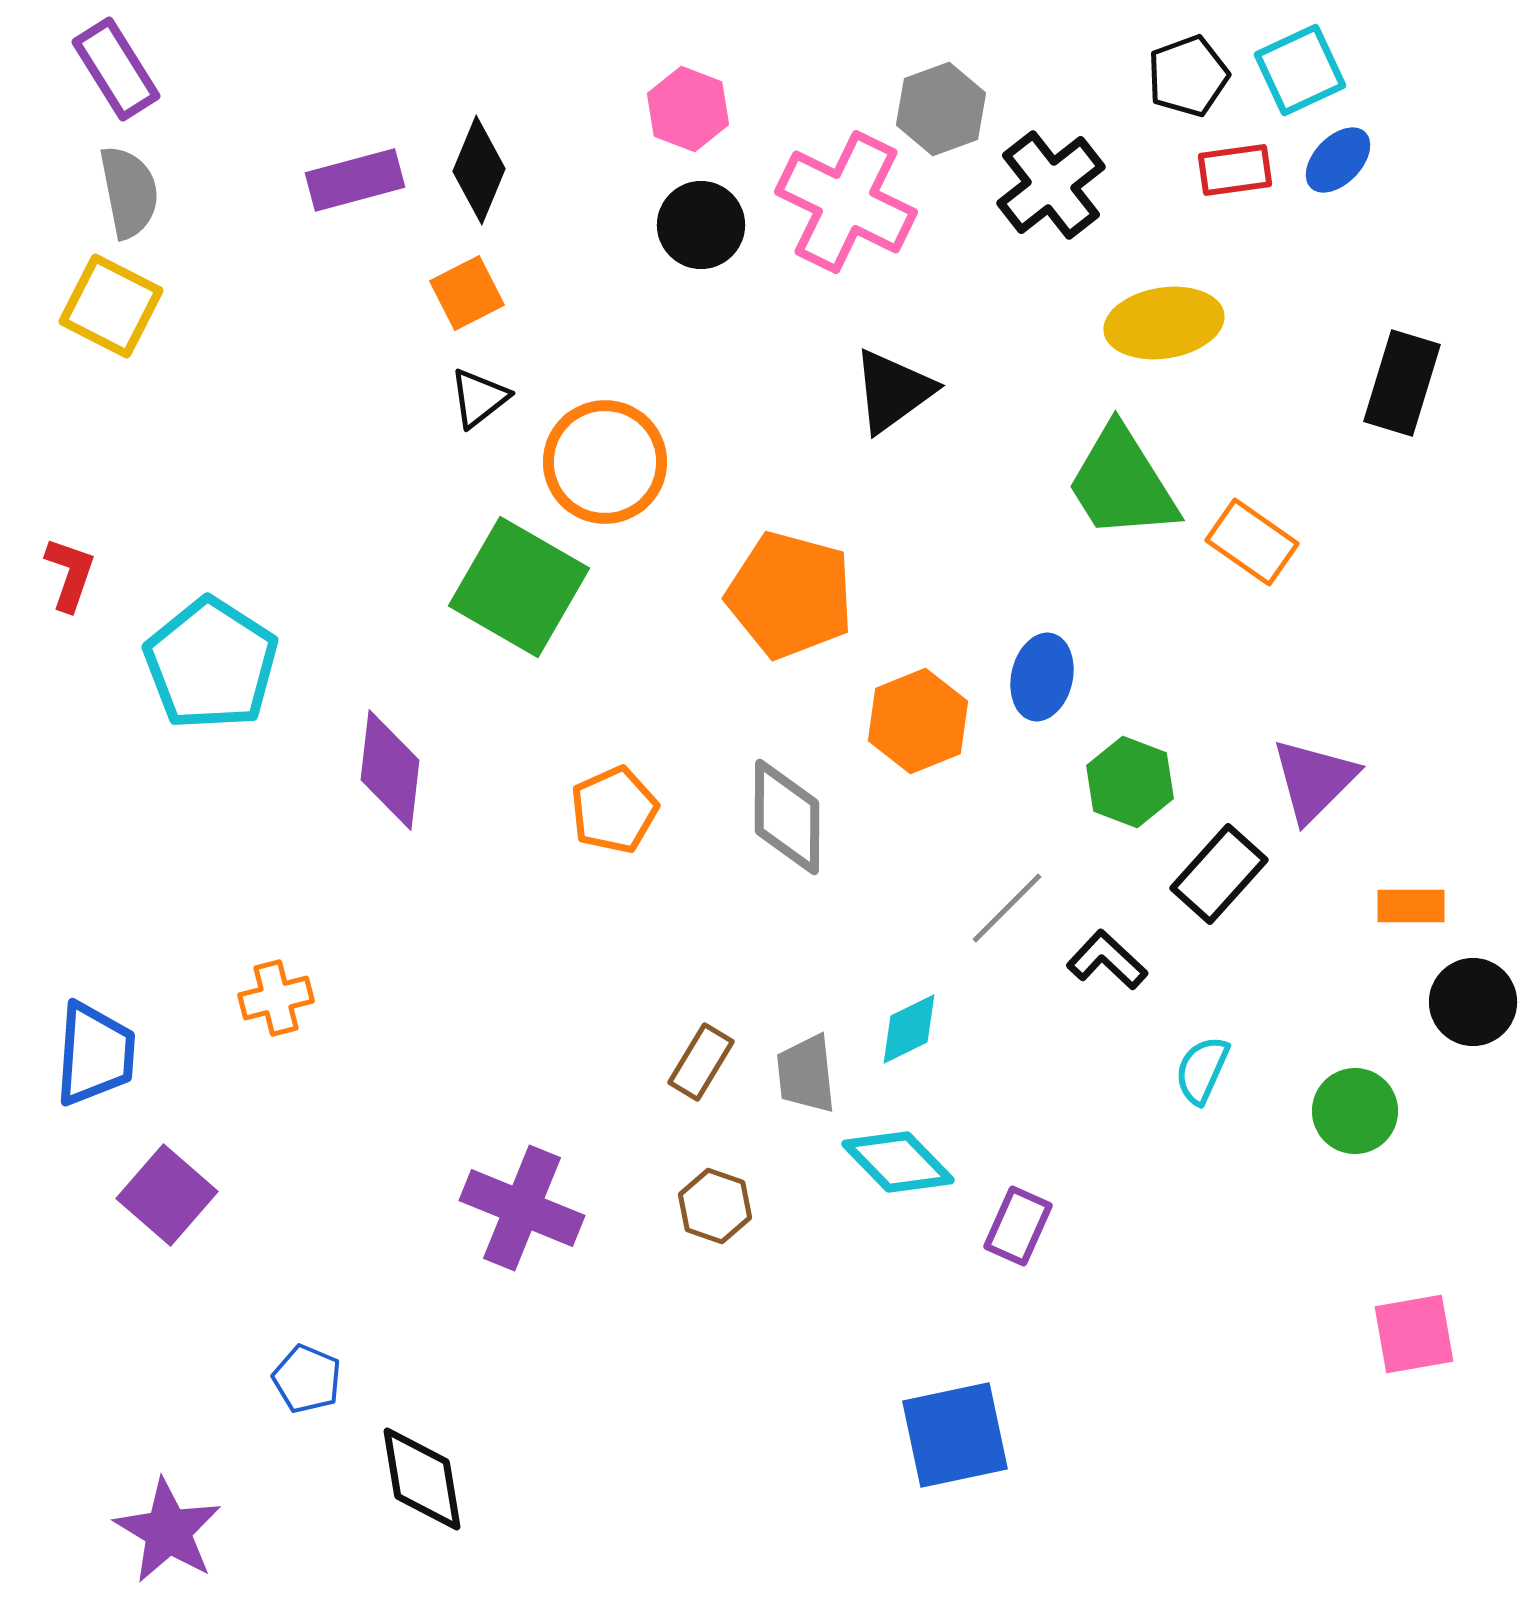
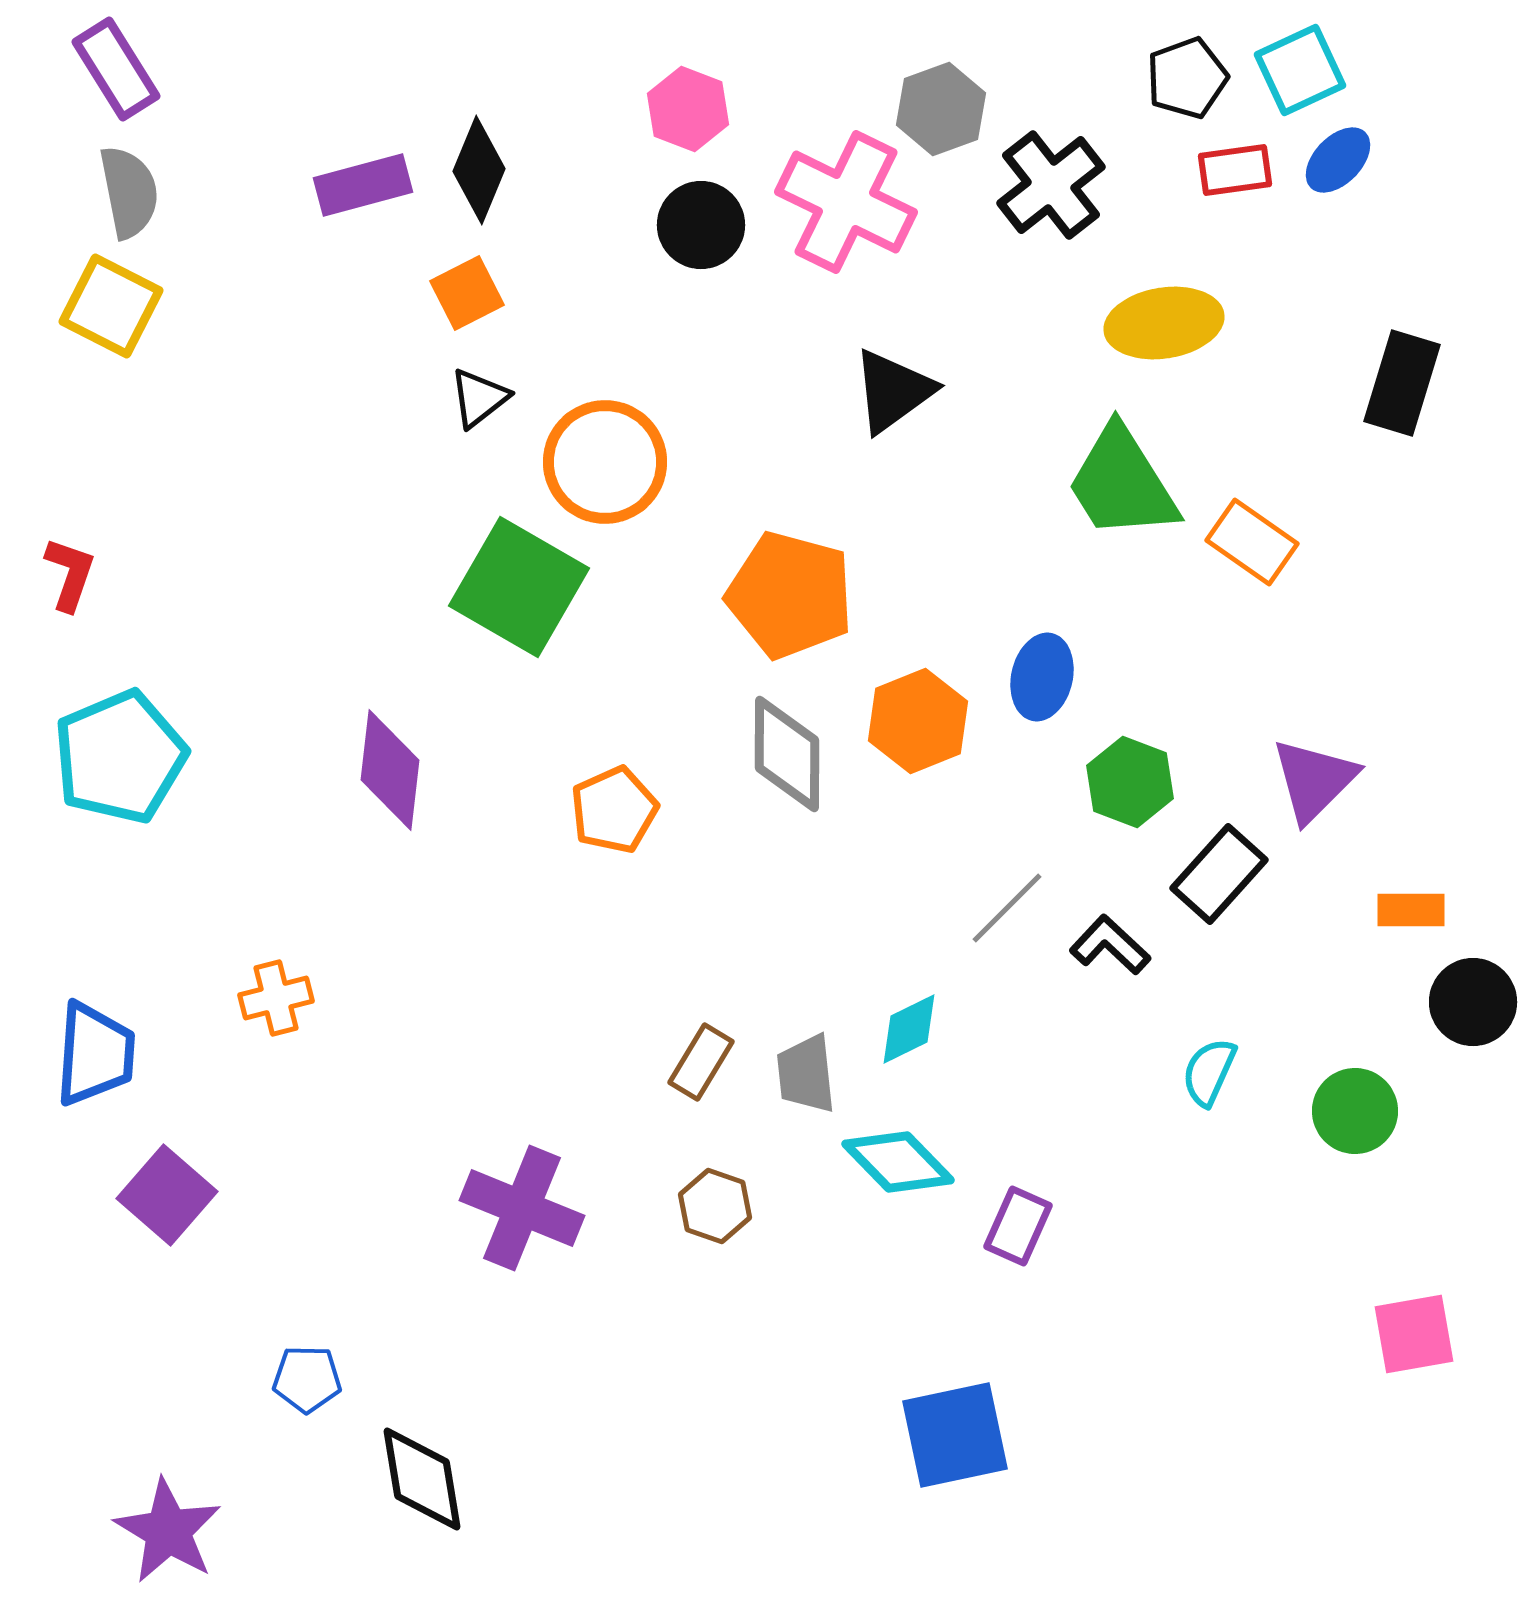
black pentagon at (1188, 76): moved 1 px left, 2 px down
purple rectangle at (355, 180): moved 8 px right, 5 px down
cyan pentagon at (211, 664): moved 91 px left, 93 px down; rotated 16 degrees clockwise
gray diamond at (787, 817): moved 63 px up
orange rectangle at (1411, 906): moved 4 px down
black L-shape at (1107, 960): moved 3 px right, 15 px up
cyan semicircle at (1202, 1070): moved 7 px right, 2 px down
blue pentagon at (307, 1379): rotated 22 degrees counterclockwise
